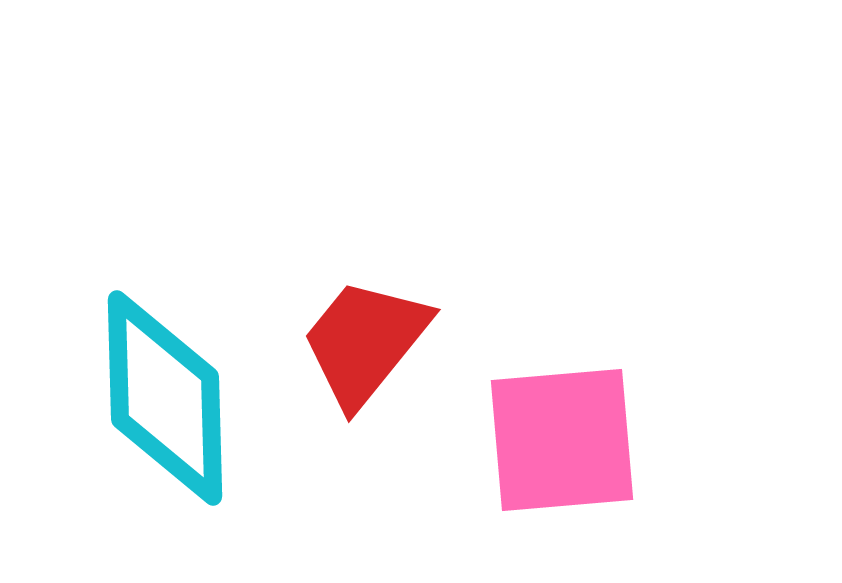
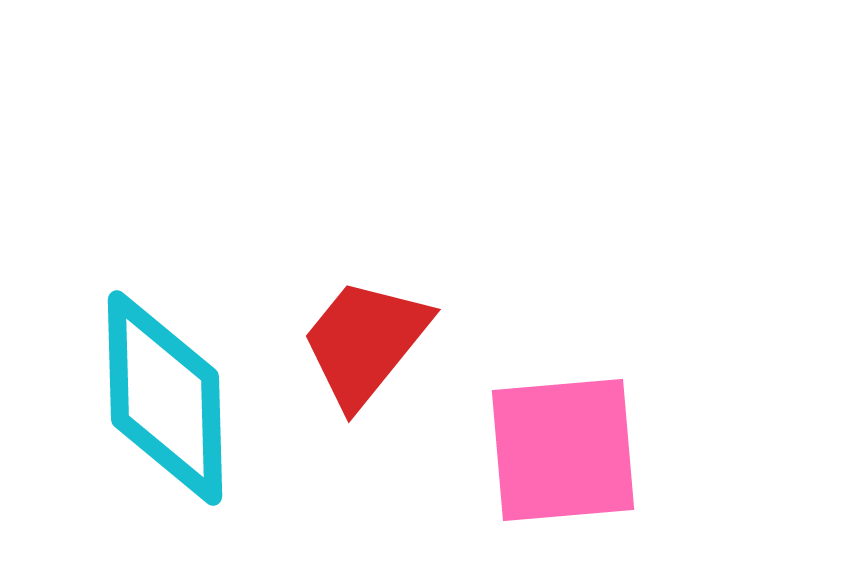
pink square: moved 1 px right, 10 px down
